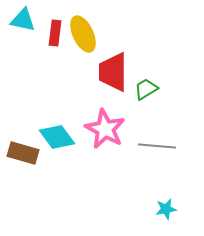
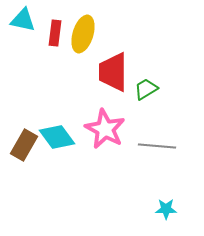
yellow ellipse: rotated 42 degrees clockwise
brown rectangle: moved 1 px right, 8 px up; rotated 76 degrees counterclockwise
cyan star: rotated 10 degrees clockwise
